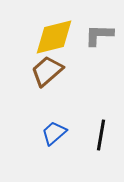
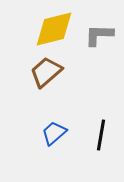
yellow diamond: moved 8 px up
brown trapezoid: moved 1 px left, 1 px down
